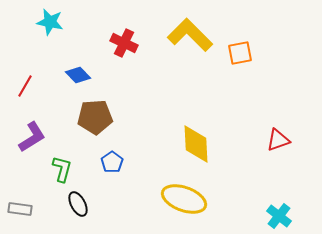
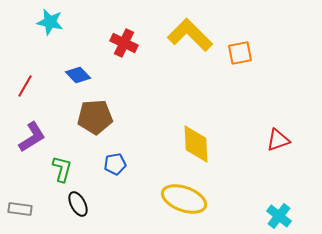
blue pentagon: moved 3 px right, 2 px down; rotated 25 degrees clockwise
